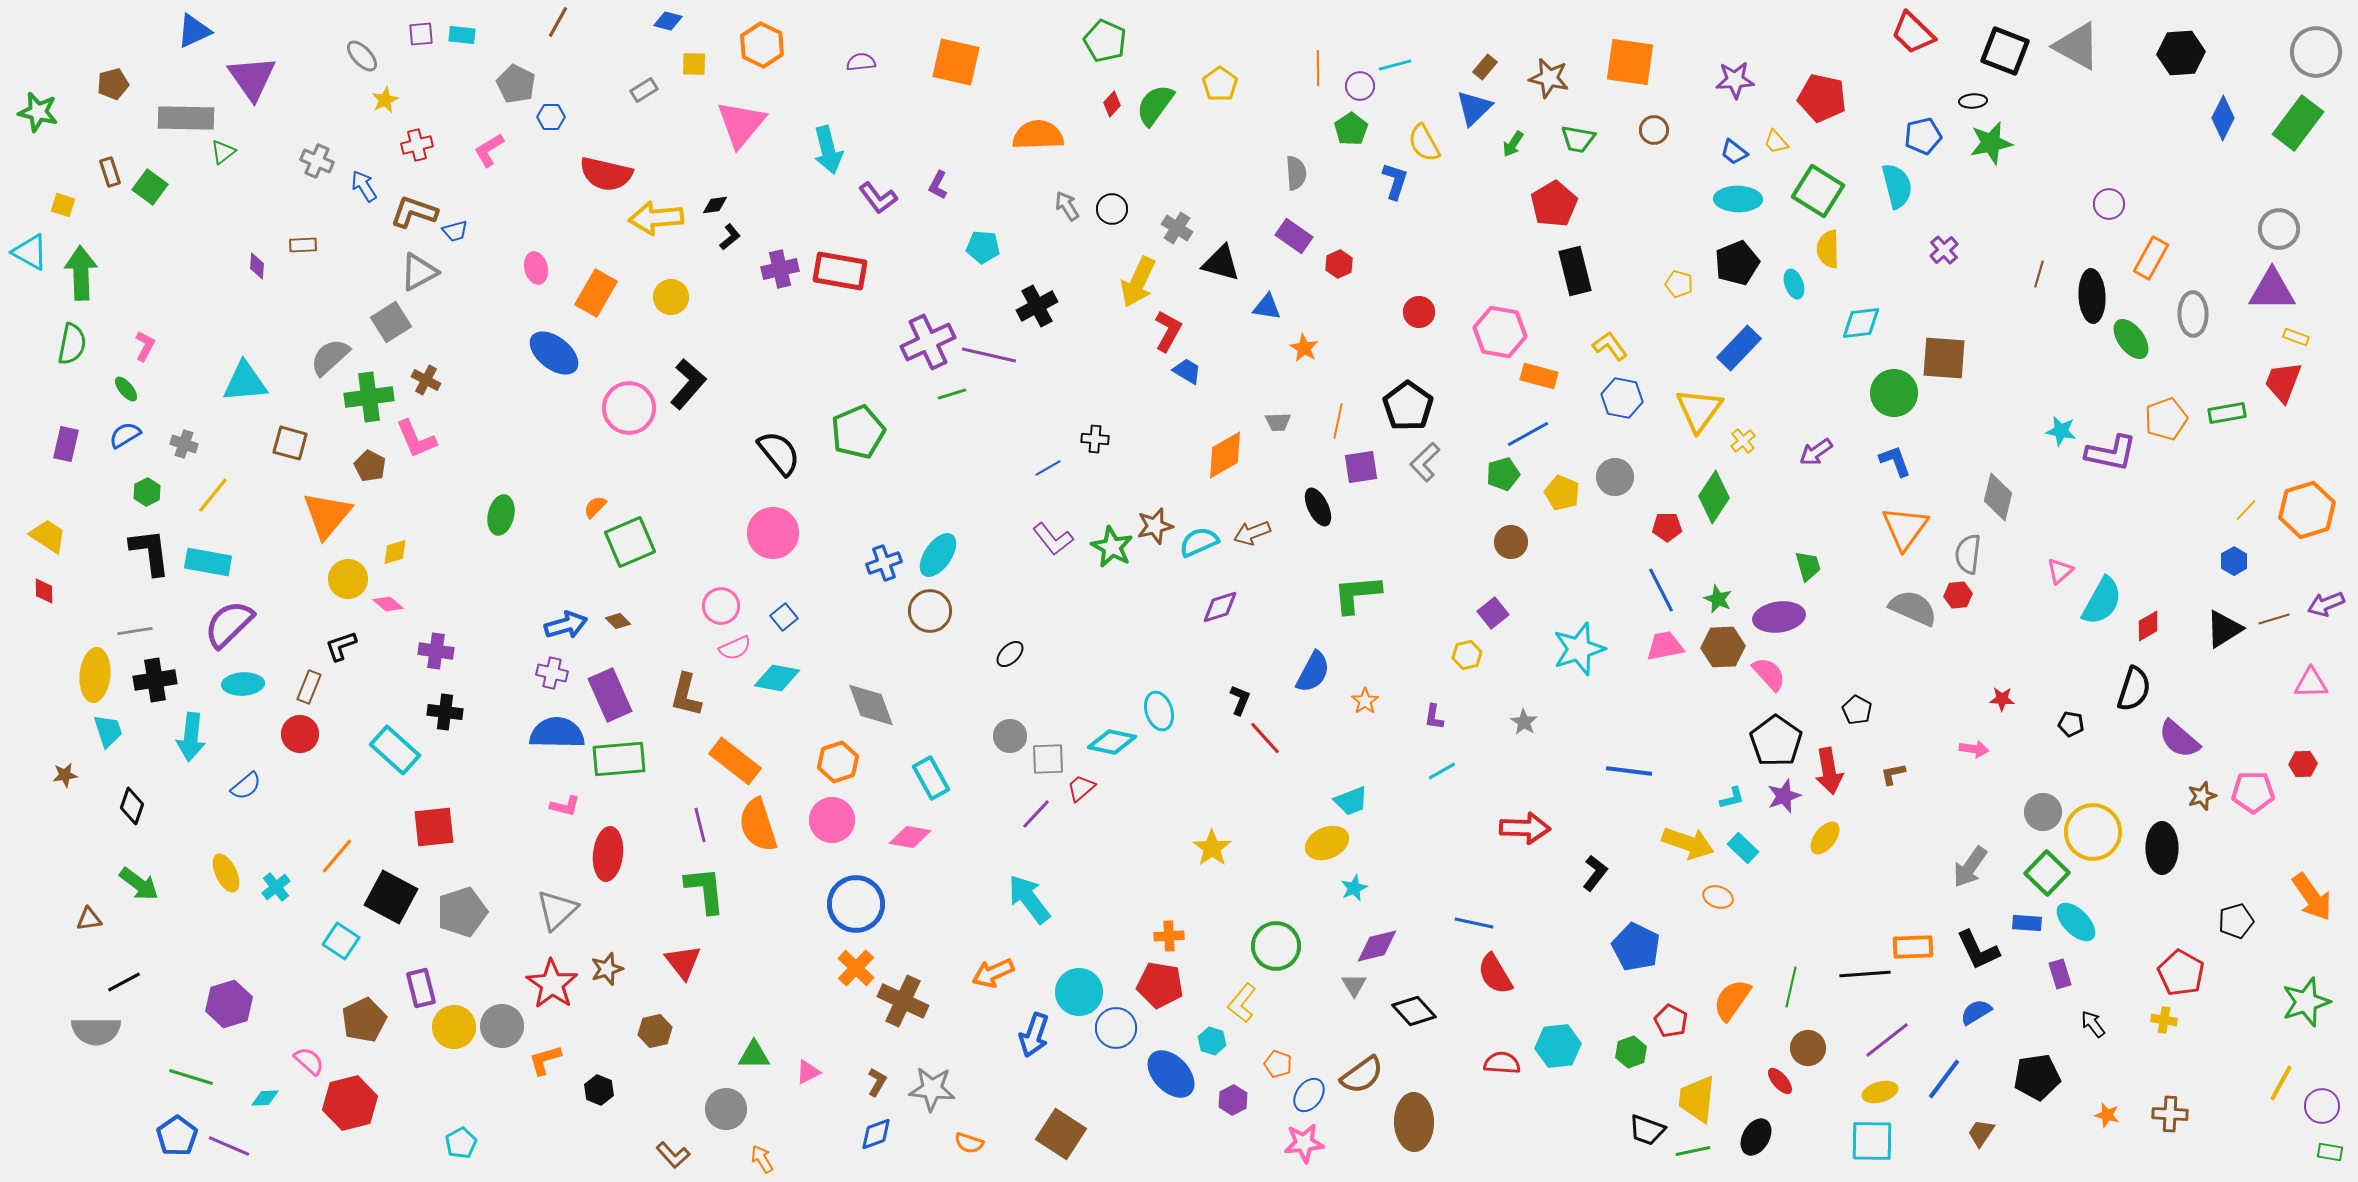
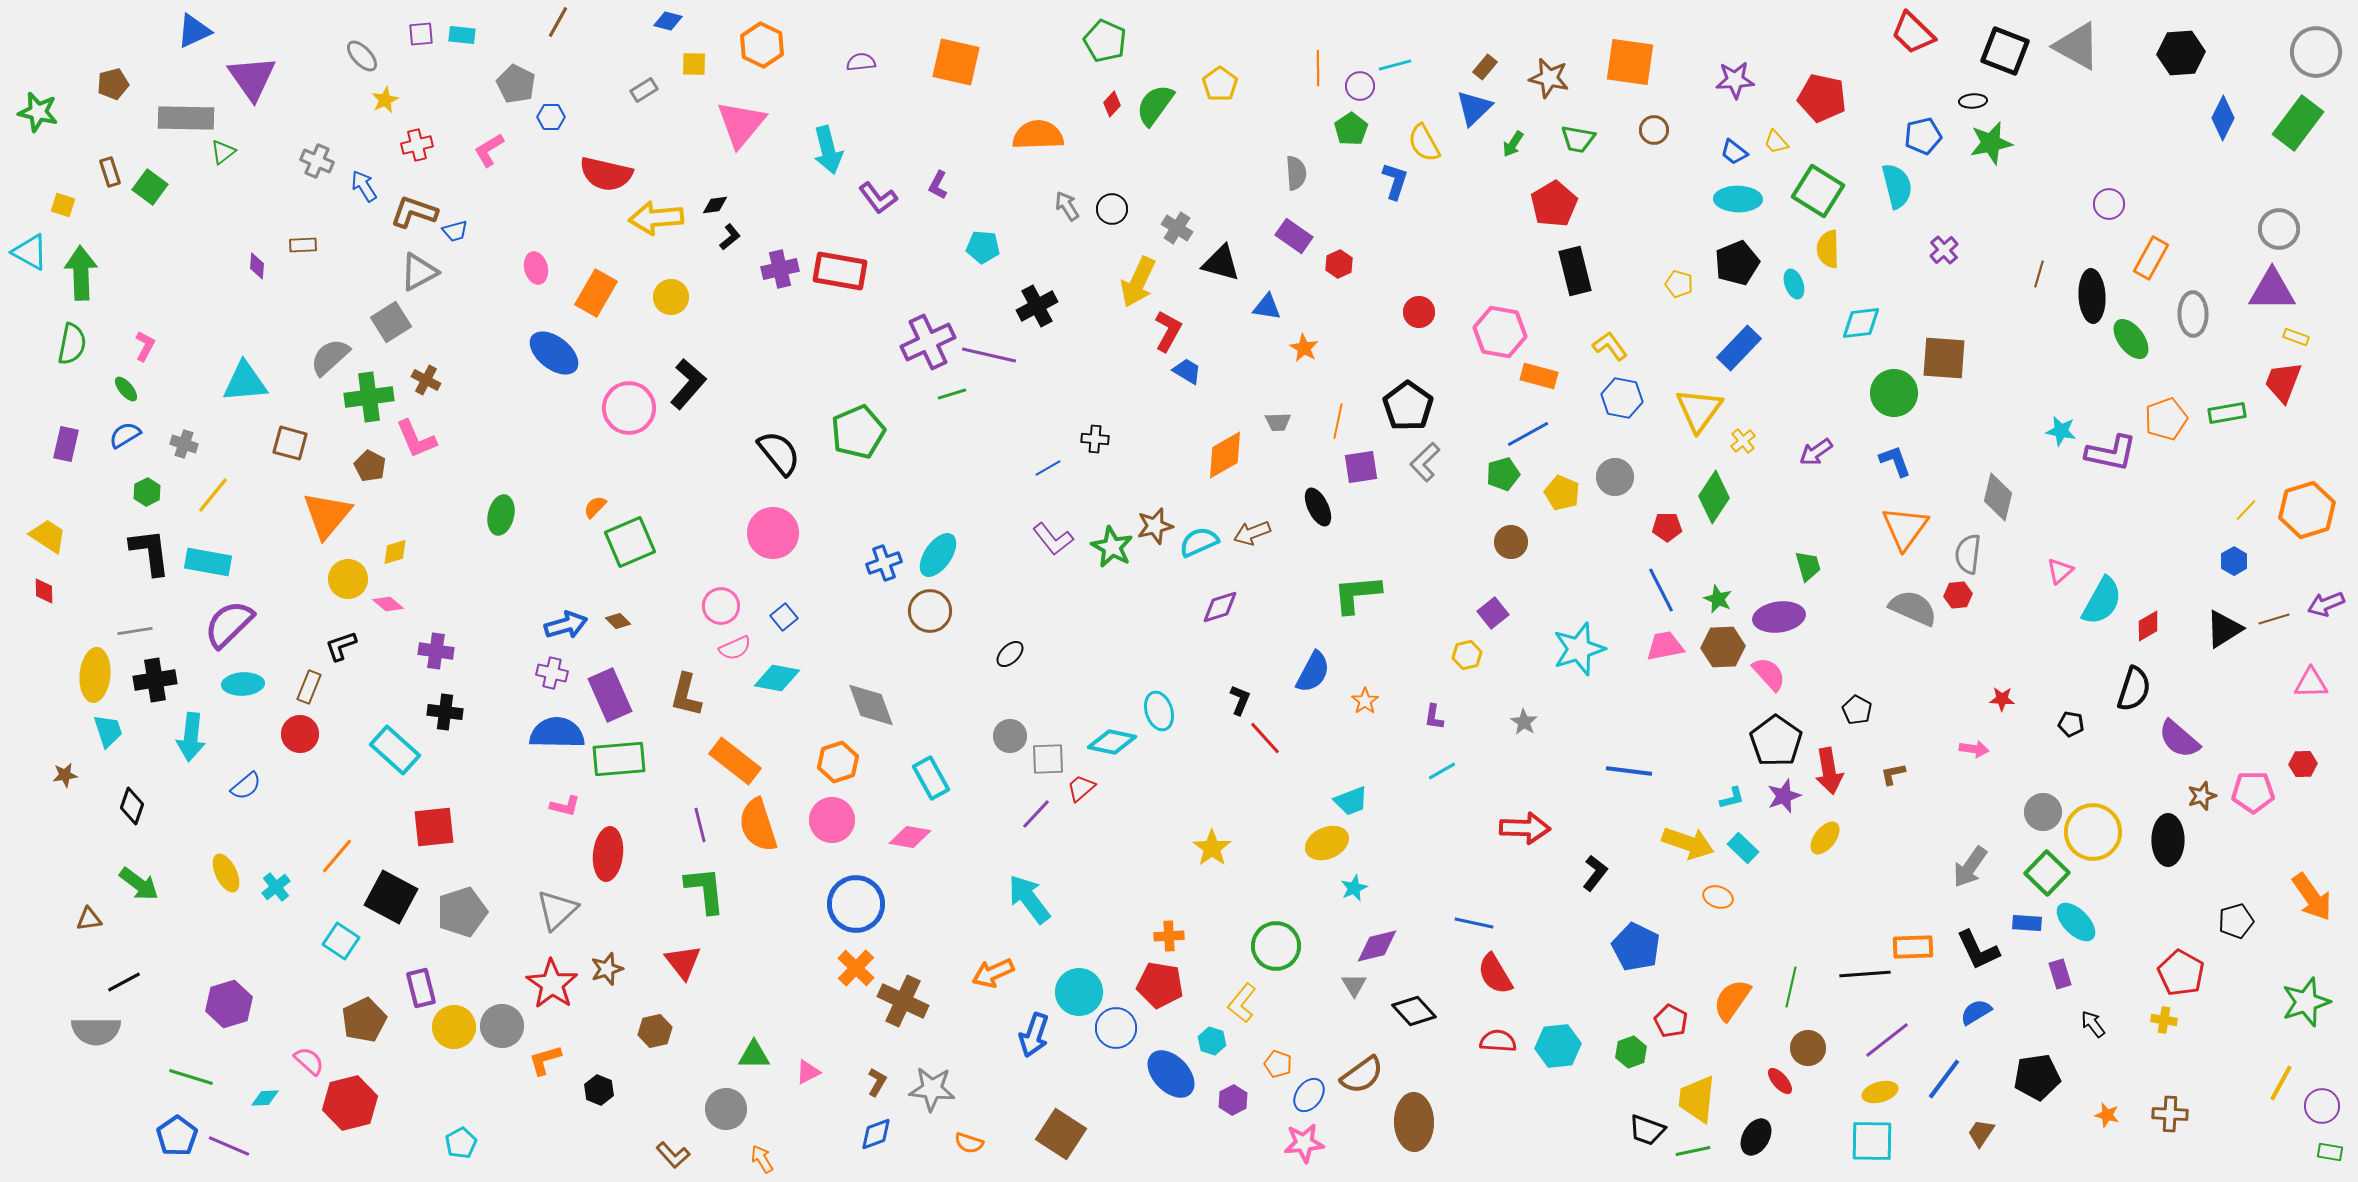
black ellipse at (2162, 848): moved 6 px right, 8 px up
red semicircle at (1502, 1063): moved 4 px left, 22 px up
